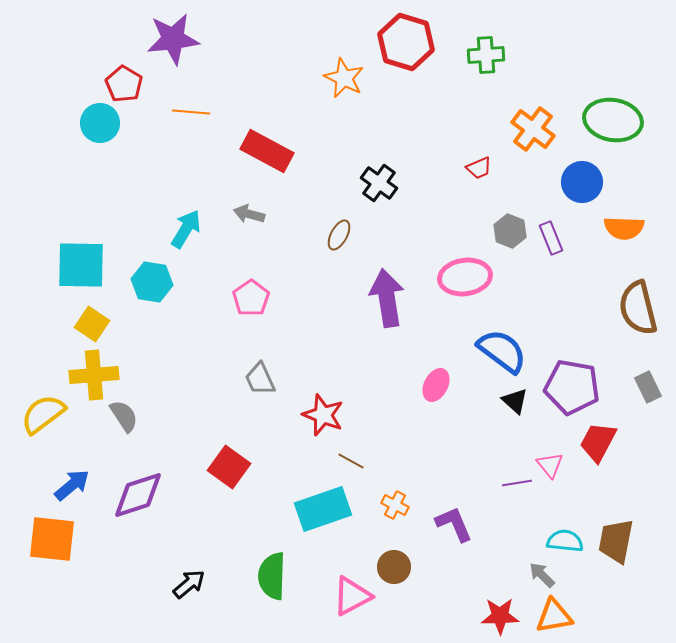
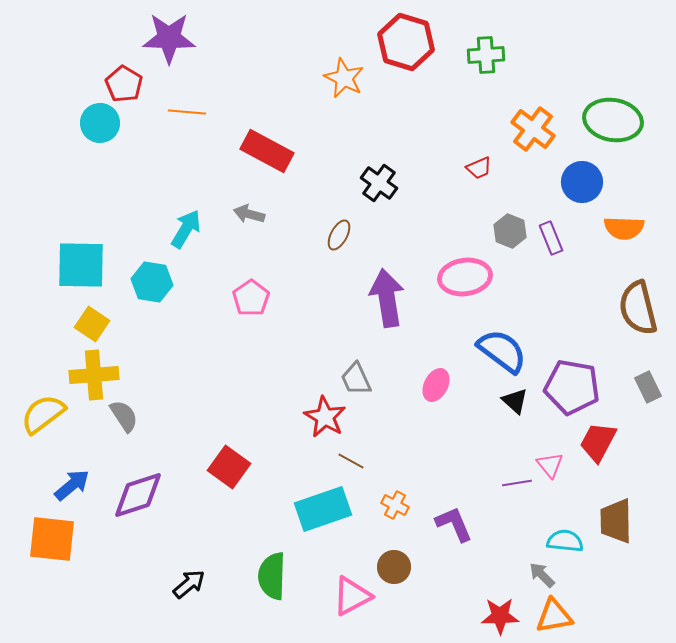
purple star at (173, 39): moved 4 px left, 1 px up; rotated 8 degrees clockwise
orange line at (191, 112): moved 4 px left
gray trapezoid at (260, 379): moved 96 px right
red star at (323, 415): moved 2 px right, 2 px down; rotated 9 degrees clockwise
brown trapezoid at (616, 541): moved 20 px up; rotated 12 degrees counterclockwise
